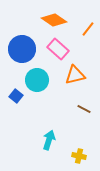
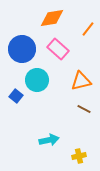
orange diamond: moved 2 px left, 2 px up; rotated 45 degrees counterclockwise
orange triangle: moved 6 px right, 6 px down
cyan arrow: rotated 60 degrees clockwise
yellow cross: rotated 24 degrees counterclockwise
